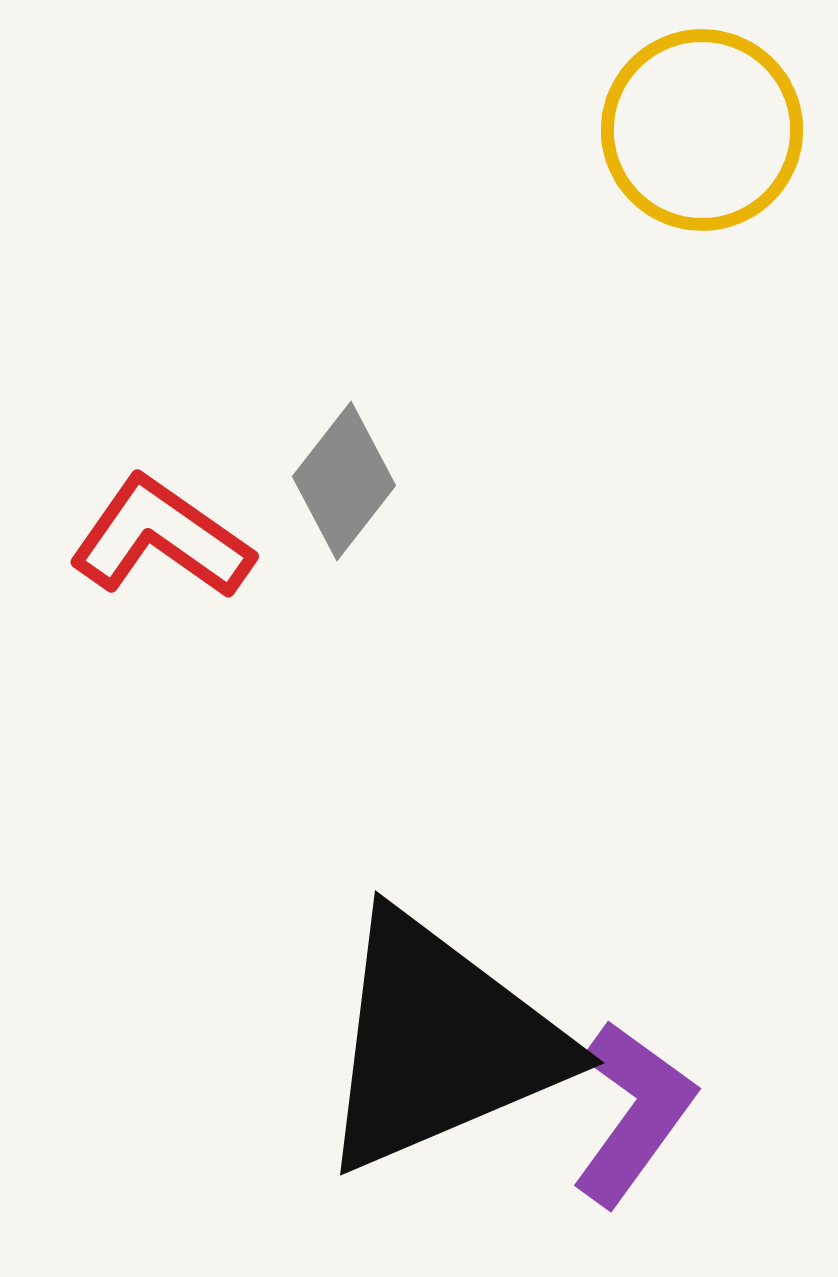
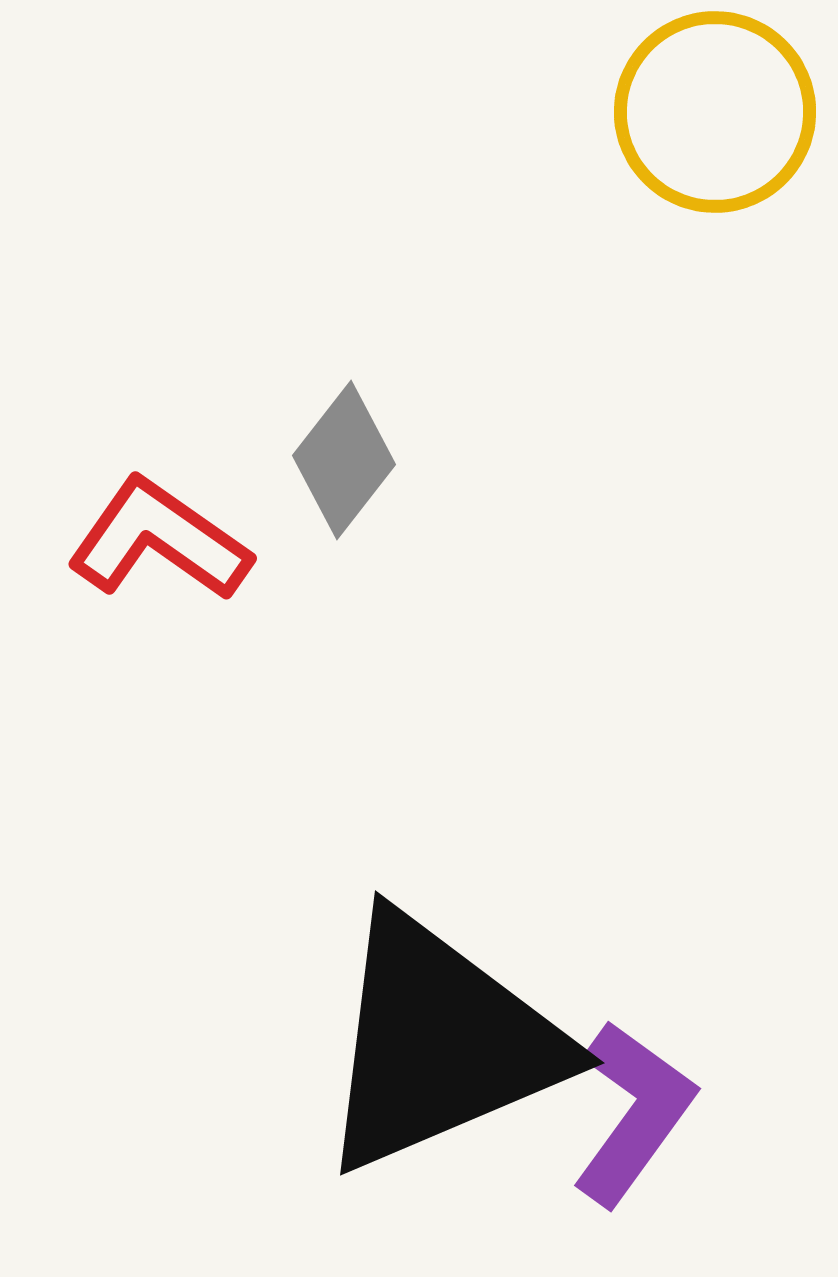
yellow circle: moved 13 px right, 18 px up
gray diamond: moved 21 px up
red L-shape: moved 2 px left, 2 px down
